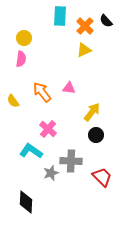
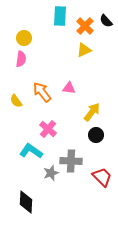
yellow semicircle: moved 3 px right
